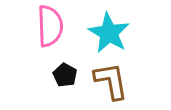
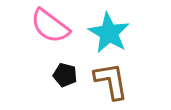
pink semicircle: rotated 129 degrees clockwise
black pentagon: rotated 15 degrees counterclockwise
